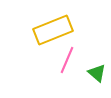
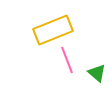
pink line: rotated 44 degrees counterclockwise
